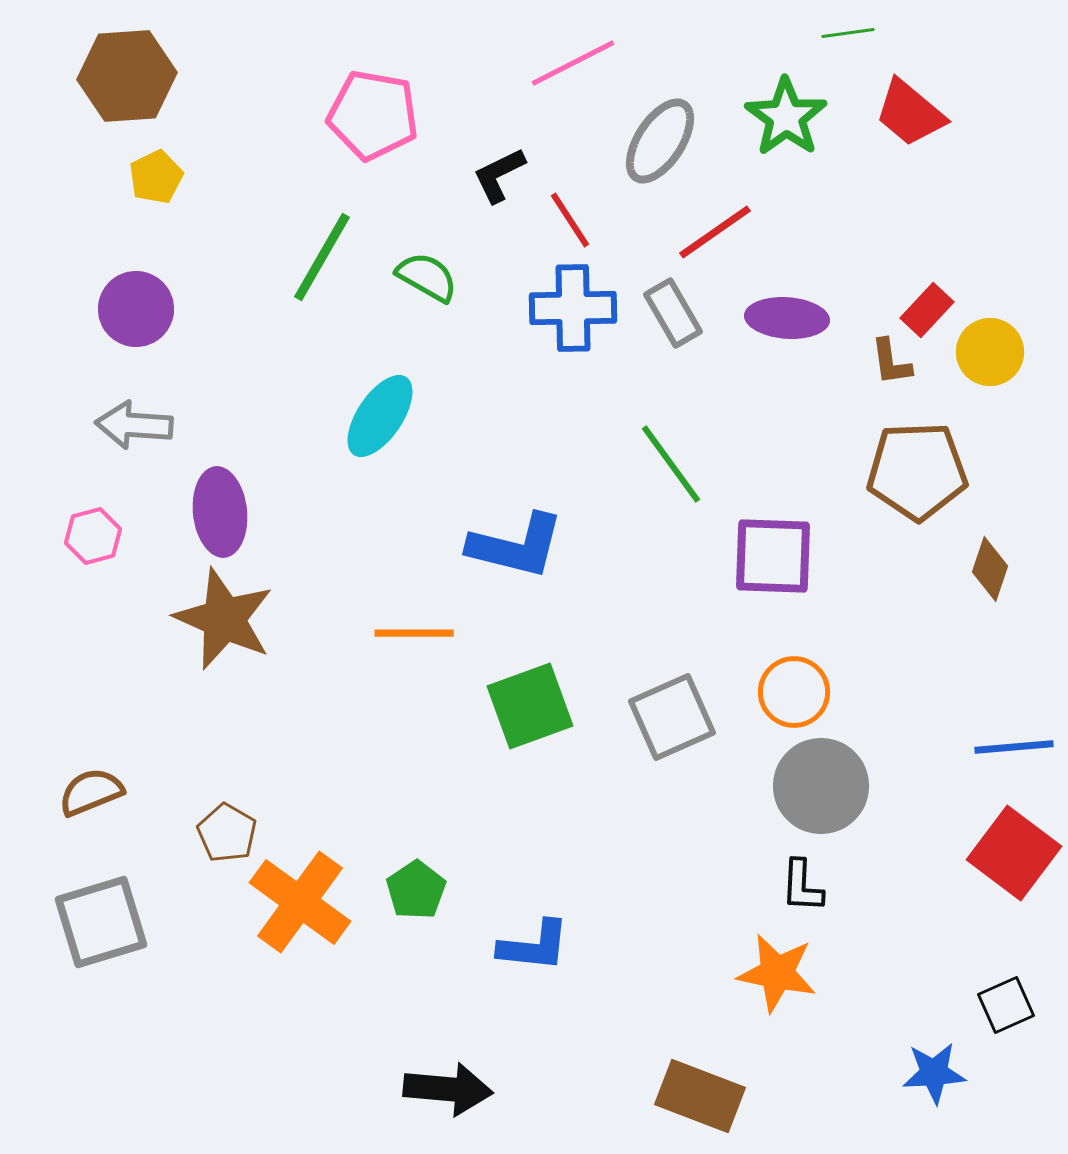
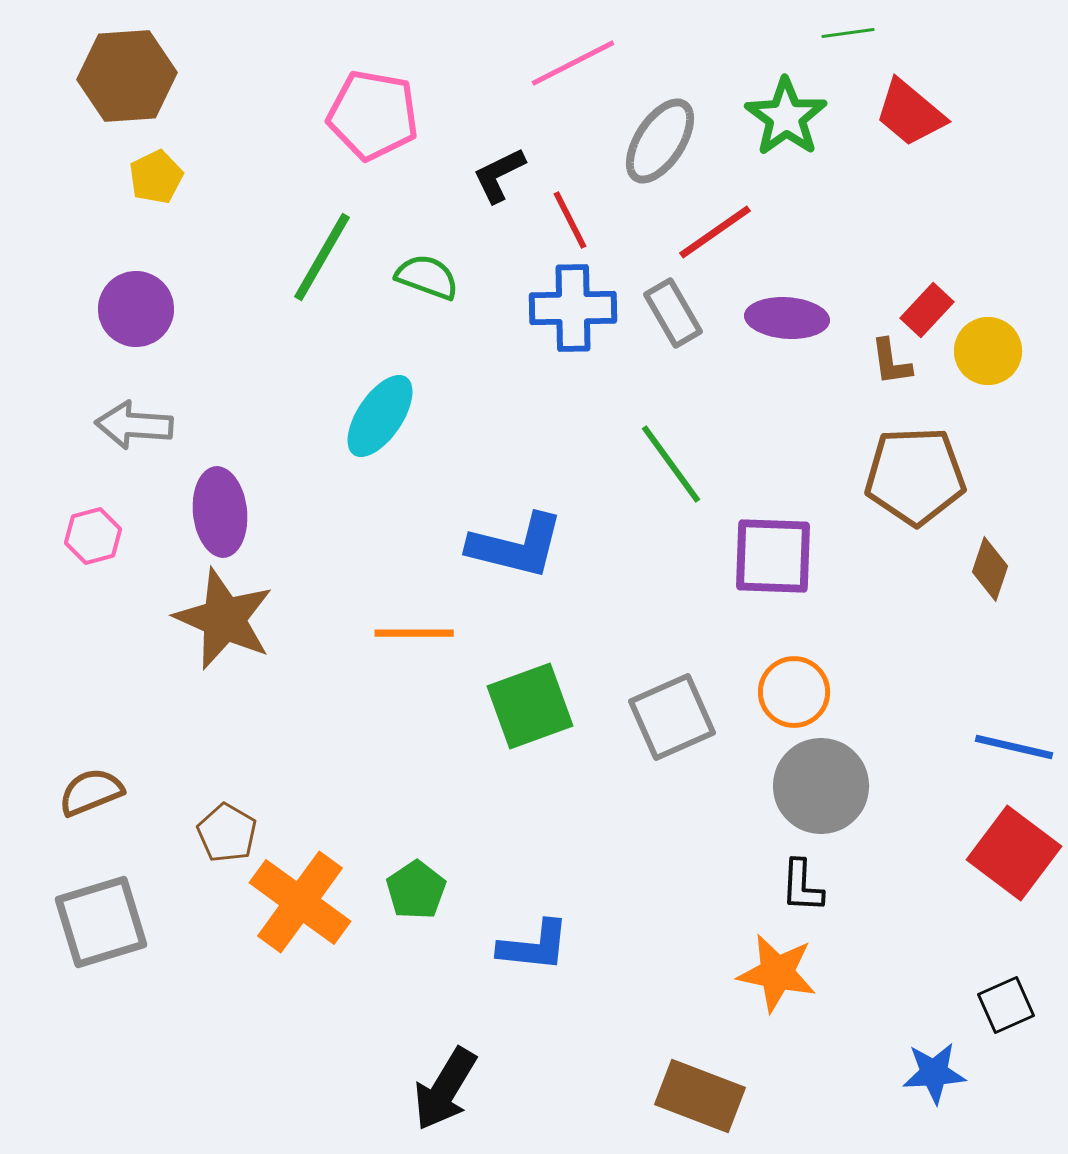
red line at (570, 220): rotated 6 degrees clockwise
green semicircle at (427, 277): rotated 10 degrees counterclockwise
yellow circle at (990, 352): moved 2 px left, 1 px up
brown pentagon at (917, 471): moved 2 px left, 5 px down
blue line at (1014, 747): rotated 18 degrees clockwise
black arrow at (448, 1089): moved 3 px left; rotated 116 degrees clockwise
